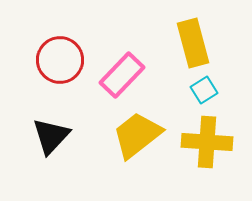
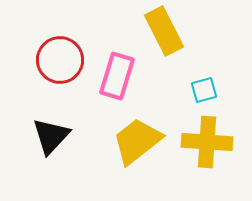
yellow rectangle: moved 29 px left, 12 px up; rotated 12 degrees counterclockwise
pink rectangle: moved 5 px left, 1 px down; rotated 27 degrees counterclockwise
cyan square: rotated 16 degrees clockwise
yellow trapezoid: moved 6 px down
